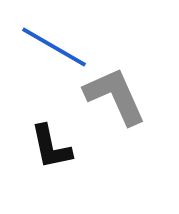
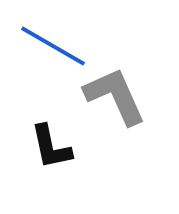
blue line: moved 1 px left, 1 px up
